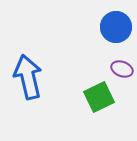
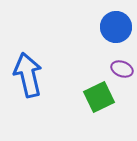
blue arrow: moved 2 px up
